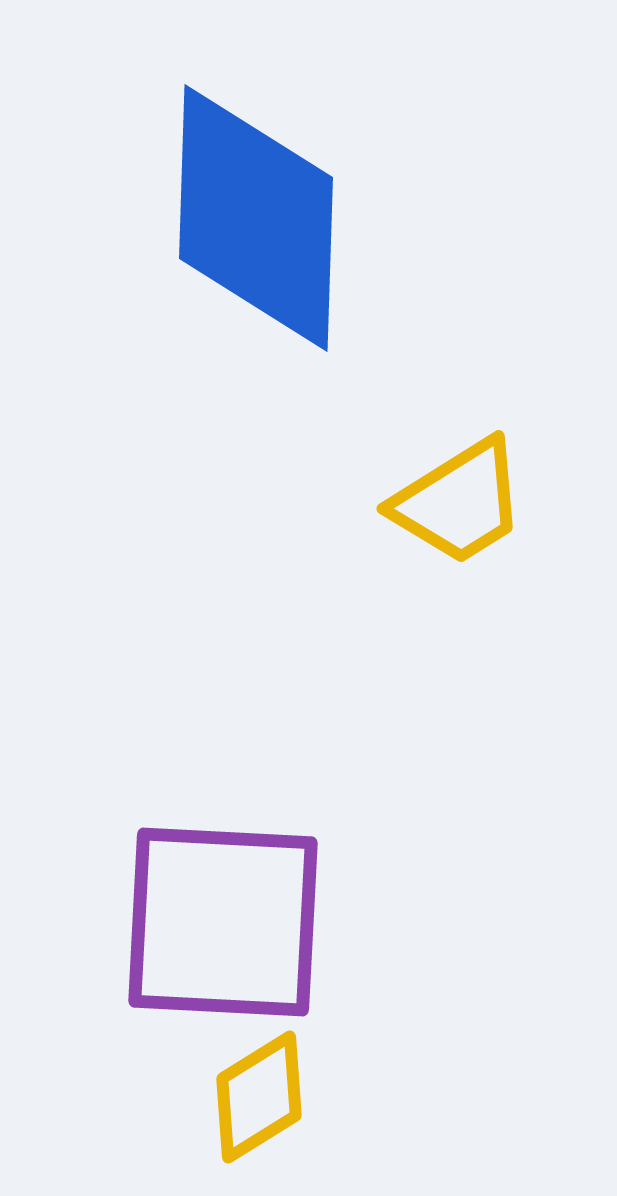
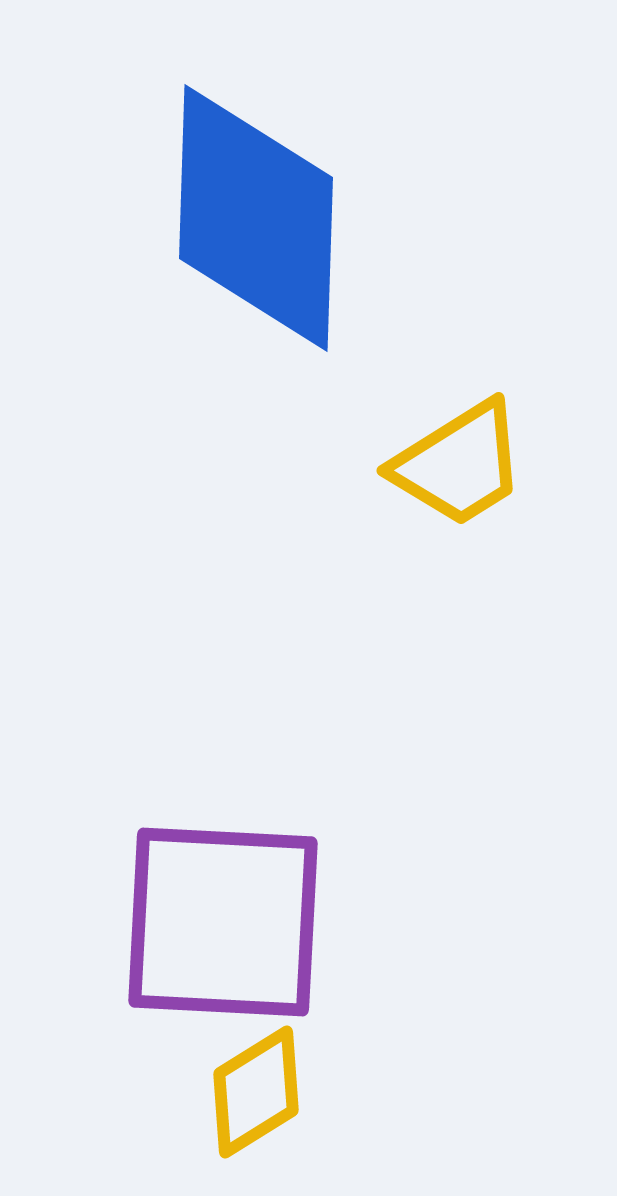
yellow trapezoid: moved 38 px up
yellow diamond: moved 3 px left, 5 px up
